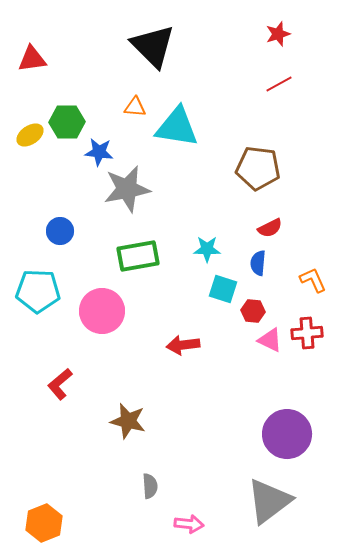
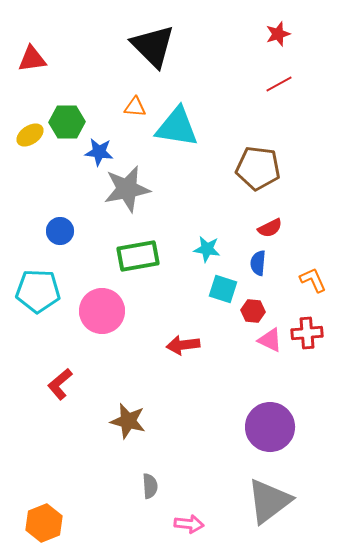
cyan star: rotated 8 degrees clockwise
purple circle: moved 17 px left, 7 px up
